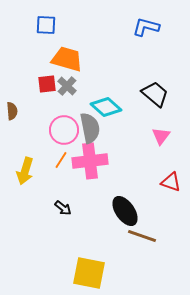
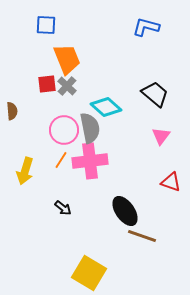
orange trapezoid: rotated 52 degrees clockwise
yellow square: rotated 20 degrees clockwise
